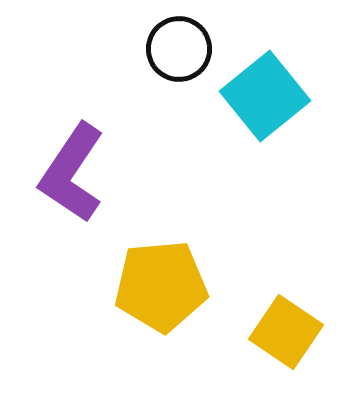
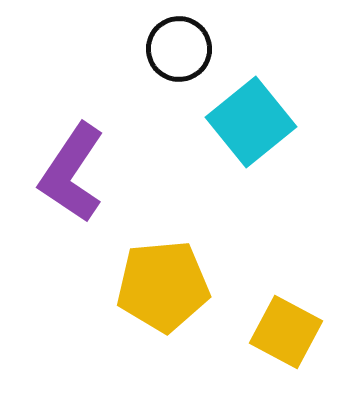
cyan square: moved 14 px left, 26 px down
yellow pentagon: moved 2 px right
yellow square: rotated 6 degrees counterclockwise
